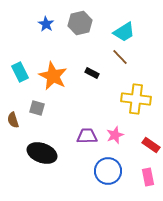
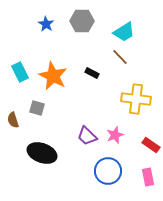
gray hexagon: moved 2 px right, 2 px up; rotated 15 degrees clockwise
purple trapezoid: rotated 135 degrees counterclockwise
